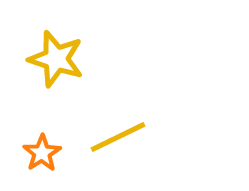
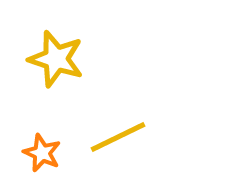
orange star: rotated 15 degrees counterclockwise
